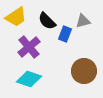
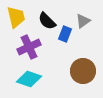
yellow trapezoid: rotated 70 degrees counterclockwise
gray triangle: rotated 21 degrees counterclockwise
purple cross: rotated 15 degrees clockwise
brown circle: moved 1 px left
